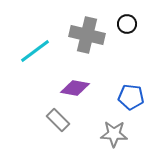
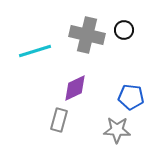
black circle: moved 3 px left, 6 px down
cyan line: rotated 20 degrees clockwise
purple diamond: rotated 36 degrees counterclockwise
gray rectangle: moved 1 px right; rotated 60 degrees clockwise
gray star: moved 3 px right, 4 px up
